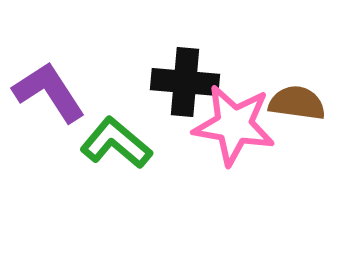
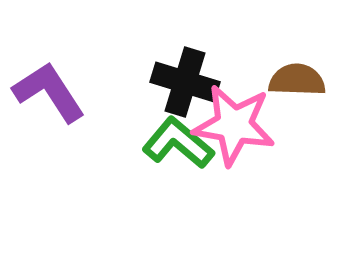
black cross: rotated 12 degrees clockwise
brown semicircle: moved 23 px up; rotated 6 degrees counterclockwise
green L-shape: moved 62 px right
